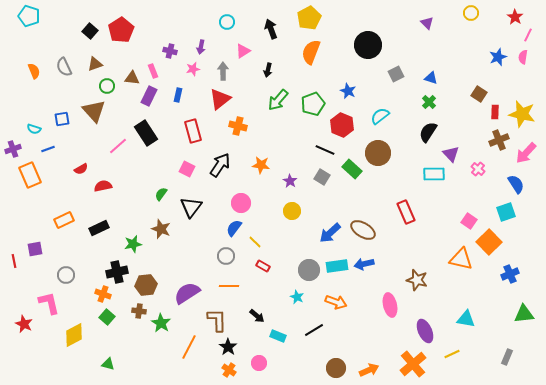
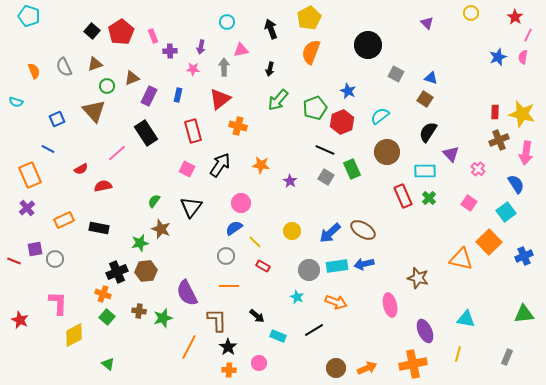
red pentagon at (121, 30): moved 2 px down
black square at (90, 31): moved 2 px right
purple cross at (170, 51): rotated 16 degrees counterclockwise
pink triangle at (243, 51): moved 2 px left, 1 px up; rotated 21 degrees clockwise
pink star at (193, 69): rotated 16 degrees clockwise
black arrow at (268, 70): moved 2 px right, 1 px up
pink rectangle at (153, 71): moved 35 px up
gray arrow at (223, 71): moved 1 px right, 4 px up
gray square at (396, 74): rotated 35 degrees counterclockwise
brown triangle at (132, 78): rotated 28 degrees counterclockwise
brown square at (479, 94): moved 54 px left, 5 px down
green cross at (429, 102): moved 96 px down
green pentagon at (313, 104): moved 2 px right, 4 px down
blue square at (62, 119): moved 5 px left; rotated 14 degrees counterclockwise
red hexagon at (342, 125): moved 3 px up; rotated 15 degrees clockwise
cyan semicircle at (34, 129): moved 18 px left, 27 px up
pink line at (118, 146): moved 1 px left, 7 px down
purple cross at (13, 149): moved 14 px right, 59 px down; rotated 21 degrees counterclockwise
blue line at (48, 149): rotated 48 degrees clockwise
brown circle at (378, 153): moved 9 px right, 1 px up
pink arrow at (526, 153): rotated 35 degrees counterclockwise
green rectangle at (352, 169): rotated 24 degrees clockwise
cyan rectangle at (434, 174): moved 9 px left, 3 px up
gray square at (322, 177): moved 4 px right
green semicircle at (161, 194): moved 7 px left, 7 px down
yellow circle at (292, 211): moved 20 px down
red rectangle at (406, 212): moved 3 px left, 16 px up
cyan square at (506, 212): rotated 18 degrees counterclockwise
pink square at (469, 221): moved 18 px up
black rectangle at (99, 228): rotated 36 degrees clockwise
blue semicircle at (234, 228): rotated 18 degrees clockwise
green star at (133, 244): moved 7 px right, 1 px up
red line at (14, 261): rotated 56 degrees counterclockwise
black cross at (117, 272): rotated 10 degrees counterclockwise
blue cross at (510, 274): moved 14 px right, 18 px up
gray circle at (66, 275): moved 11 px left, 16 px up
brown star at (417, 280): moved 1 px right, 2 px up
brown hexagon at (146, 285): moved 14 px up
purple semicircle at (187, 293): rotated 84 degrees counterclockwise
pink L-shape at (49, 303): moved 9 px right; rotated 15 degrees clockwise
green star at (161, 323): moved 2 px right, 5 px up; rotated 24 degrees clockwise
red star at (24, 324): moved 4 px left, 4 px up
yellow line at (452, 354): moved 6 px right; rotated 49 degrees counterclockwise
green triangle at (108, 364): rotated 24 degrees clockwise
orange cross at (413, 364): rotated 28 degrees clockwise
orange cross at (229, 370): rotated 32 degrees counterclockwise
orange arrow at (369, 370): moved 2 px left, 2 px up
